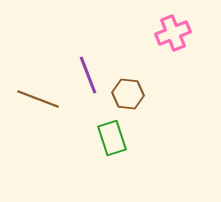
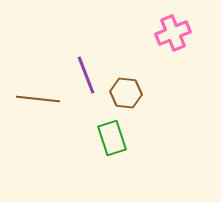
purple line: moved 2 px left
brown hexagon: moved 2 px left, 1 px up
brown line: rotated 15 degrees counterclockwise
